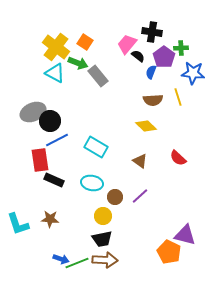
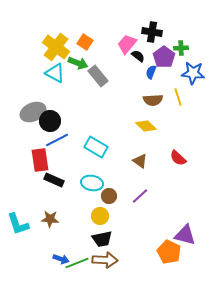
brown circle: moved 6 px left, 1 px up
yellow circle: moved 3 px left
